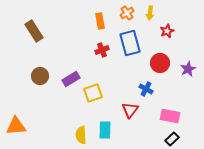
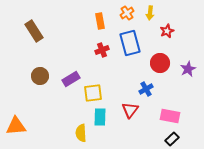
blue cross: rotated 32 degrees clockwise
yellow square: rotated 12 degrees clockwise
cyan rectangle: moved 5 px left, 13 px up
yellow semicircle: moved 2 px up
